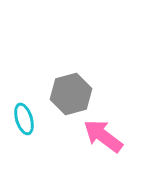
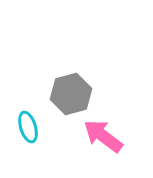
cyan ellipse: moved 4 px right, 8 px down
